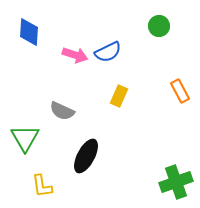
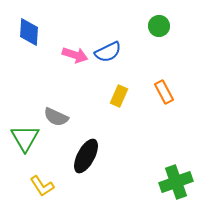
orange rectangle: moved 16 px left, 1 px down
gray semicircle: moved 6 px left, 6 px down
yellow L-shape: rotated 25 degrees counterclockwise
